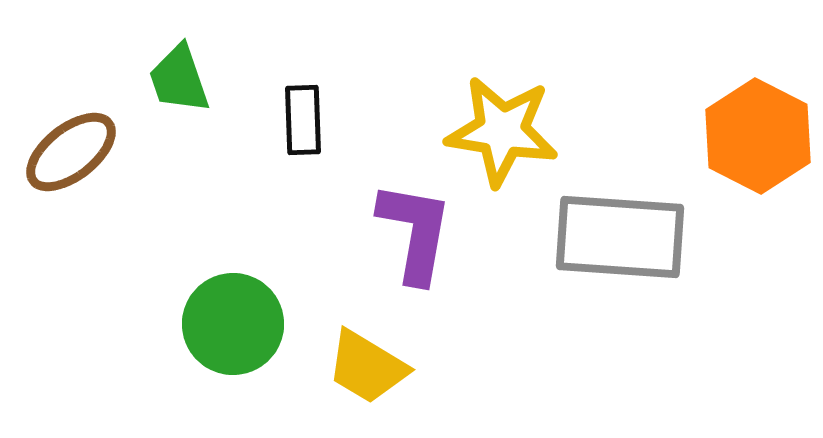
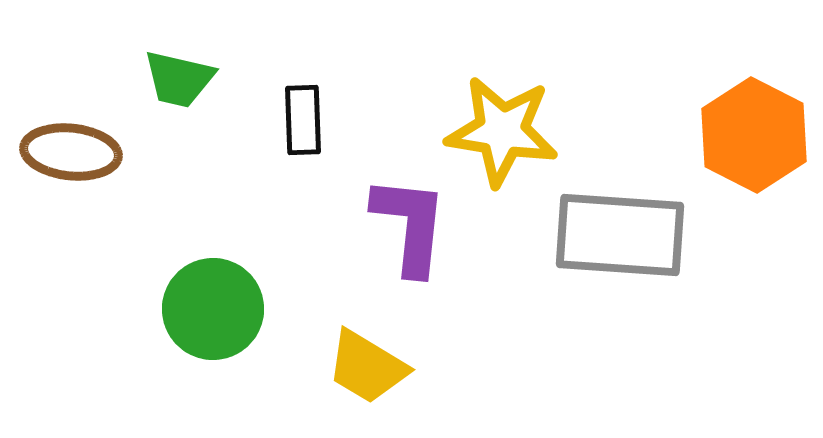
green trapezoid: rotated 58 degrees counterclockwise
orange hexagon: moved 4 px left, 1 px up
brown ellipse: rotated 44 degrees clockwise
purple L-shape: moved 5 px left, 7 px up; rotated 4 degrees counterclockwise
gray rectangle: moved 2 px up
green circle: moved 20 px left, 15 px up
